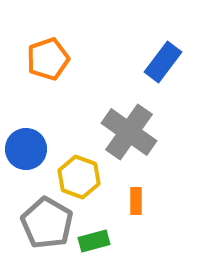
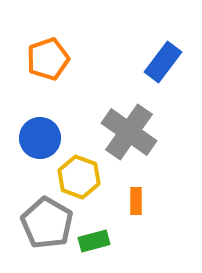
blue circle: moved 14 px right, 11 px up
